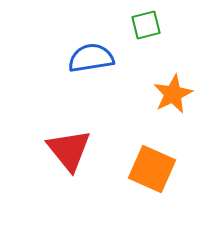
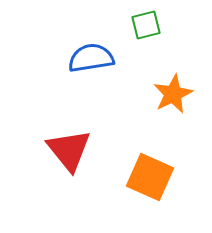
orange square: moved 2 px left, 8 px down
